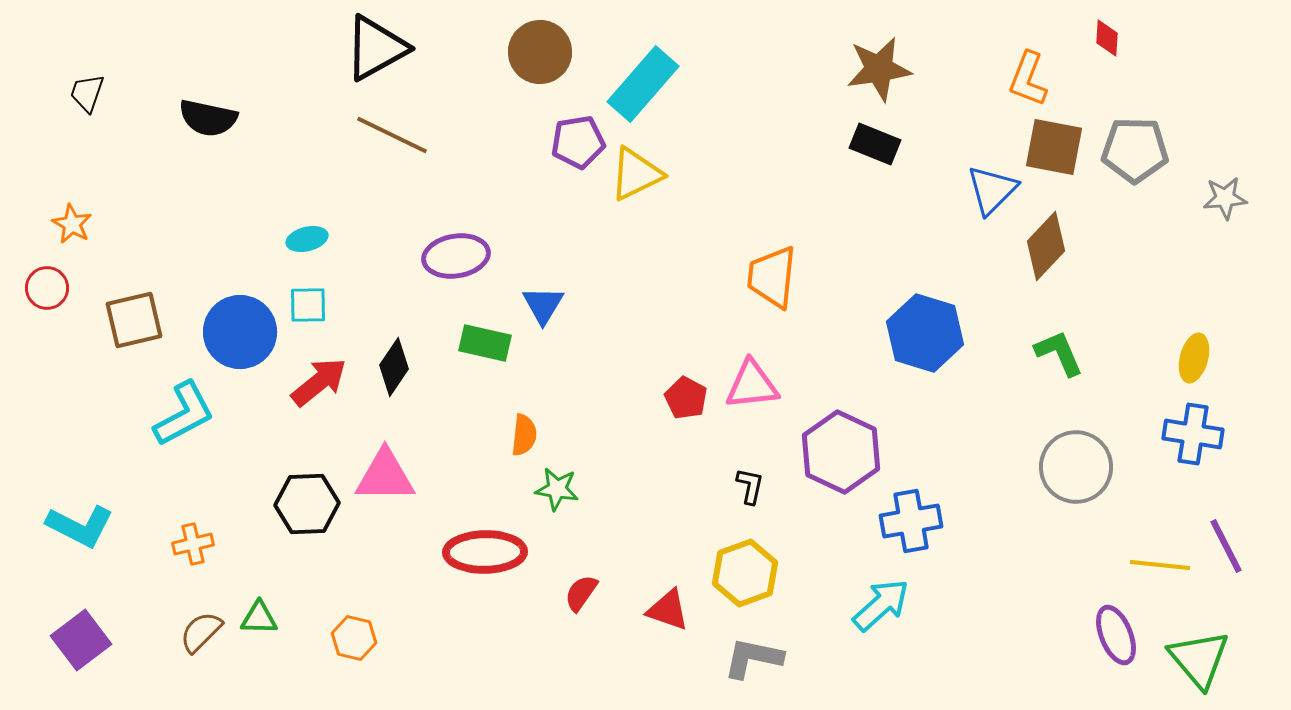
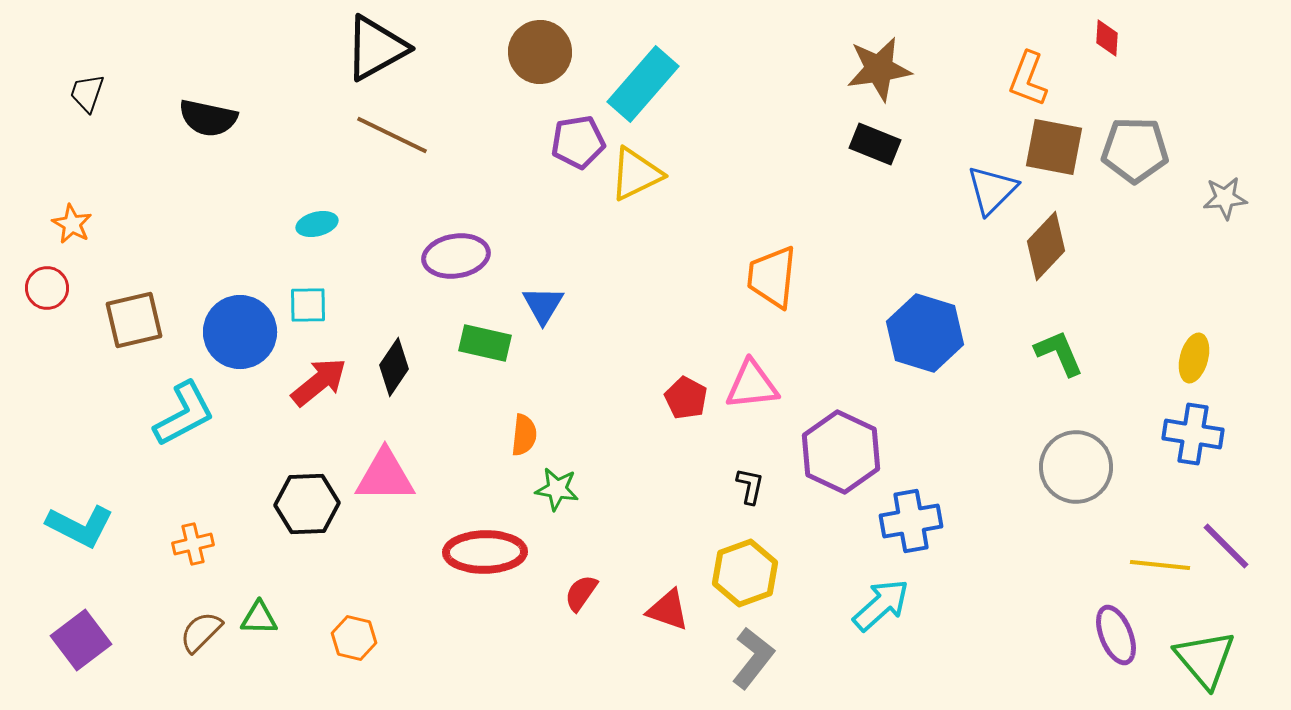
cyan ellipse at (307, 239): moved 10 px right, 15 px up
purple line at (1226, 546): rotated 18 degrees counterclockwise
gray L-shape at (753, 658): rotated 116 degrees clockwise
green triangle at (1199, 659): moved 6 px right
